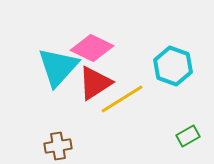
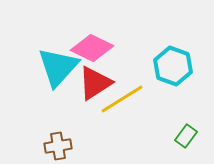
green rectangle: moved 2 px left; rotated 25 degrees counterclockwise
